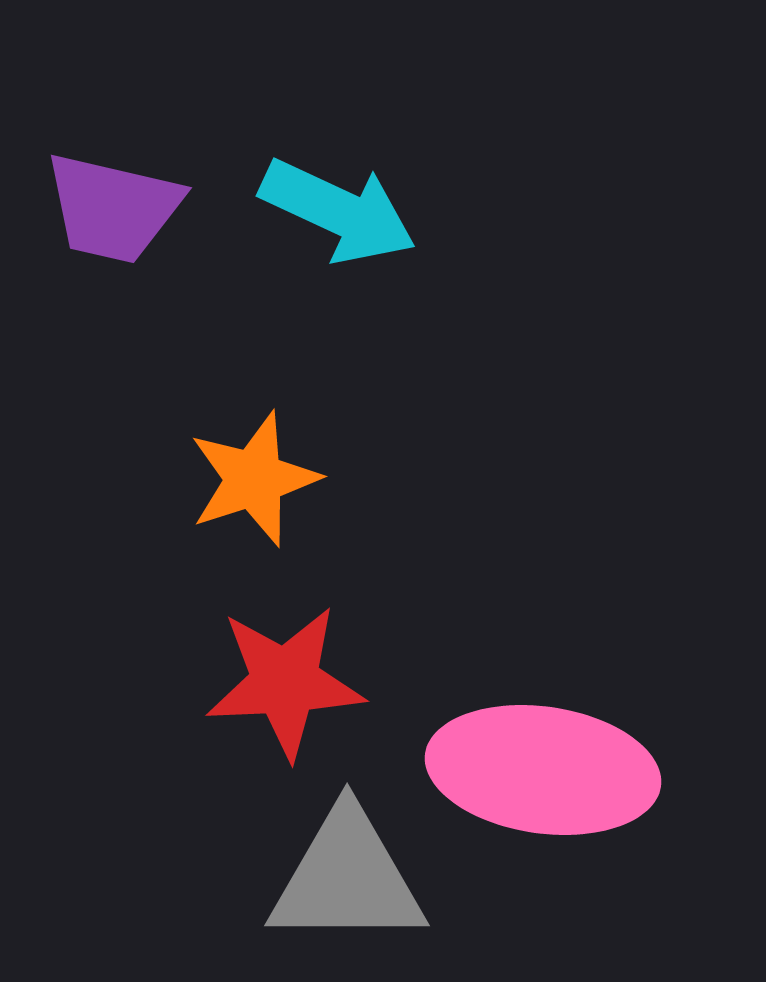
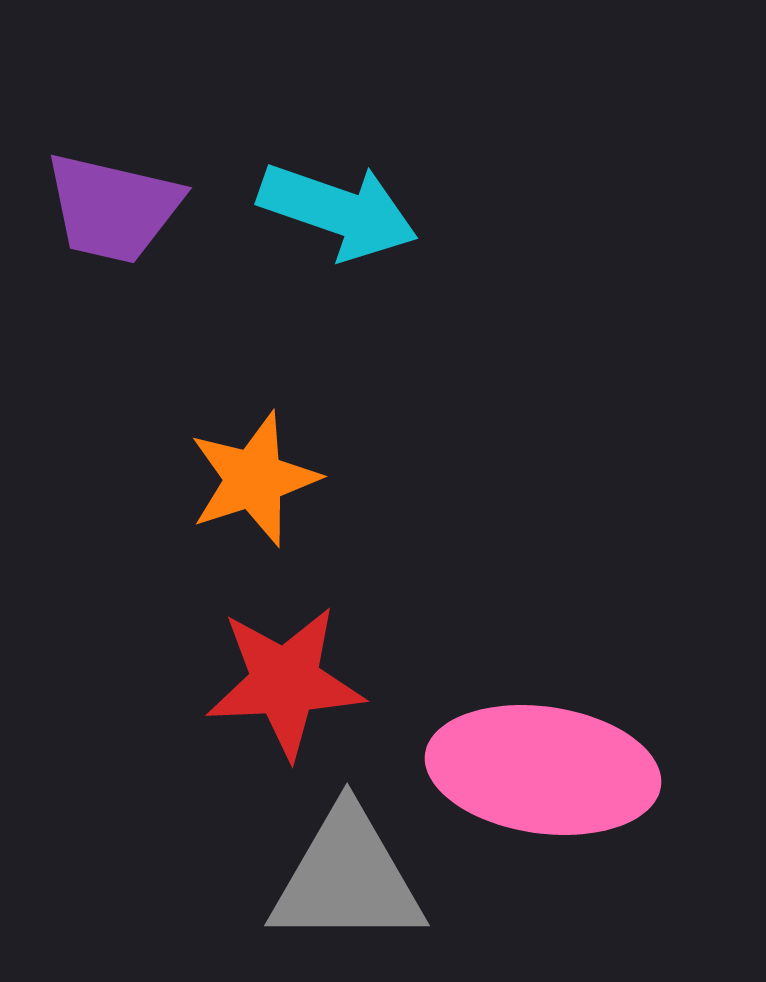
cyan arrow: rotated 6 degrees counterclockwise
